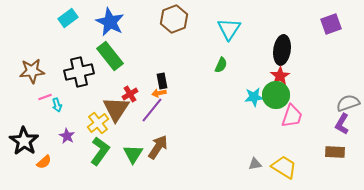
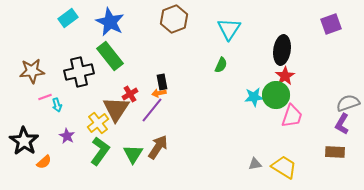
red star: moved 5 px right
black rectangle: moved 1 px down
